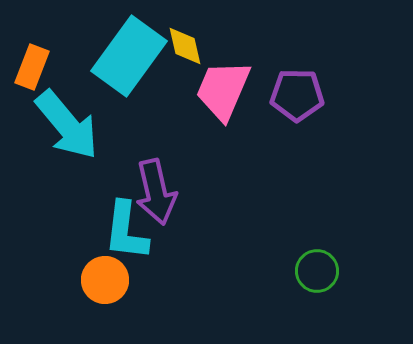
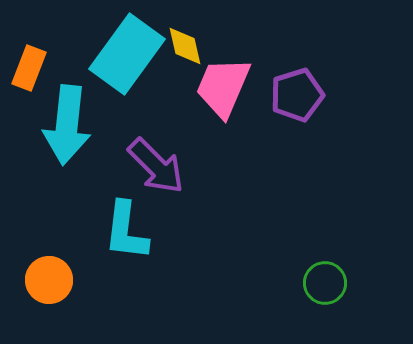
cyan rectangle: moved 2 px left, 2 px up
orange rectangle: moved 3 px left, 1 px down
pink trapezoid: moved 3 px up
purple pentagon: rotated 18 degrees counterclockwise
cyan arrow: rotated 46 degrees clockwise
purple arrow: moved 26 px up; rotated 32 degrees counterclockwise
green circle: moved 8 px right, 12 px down
orange circle: moved 56 px left
